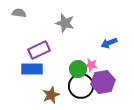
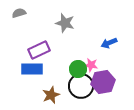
gray semicircle: rotated 24 degrees counterclockwise
